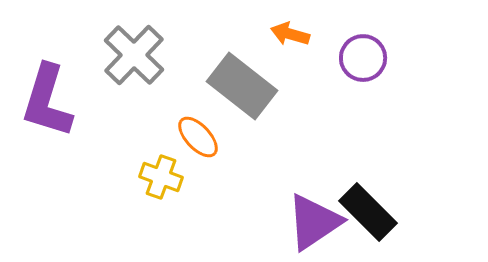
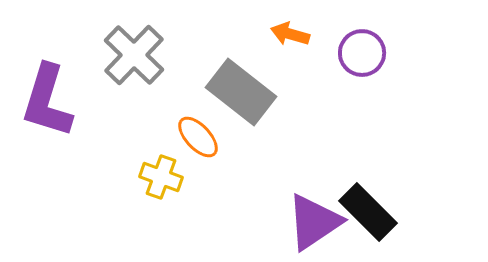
purple circle: moved 1 px left, 5 px up
gray rectangle: moved 1 px left, 6 px down
